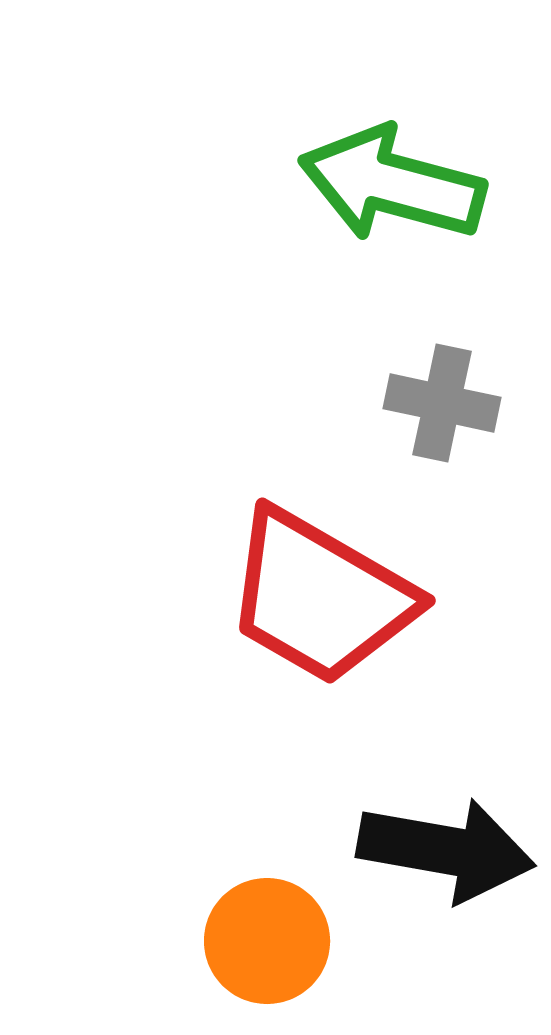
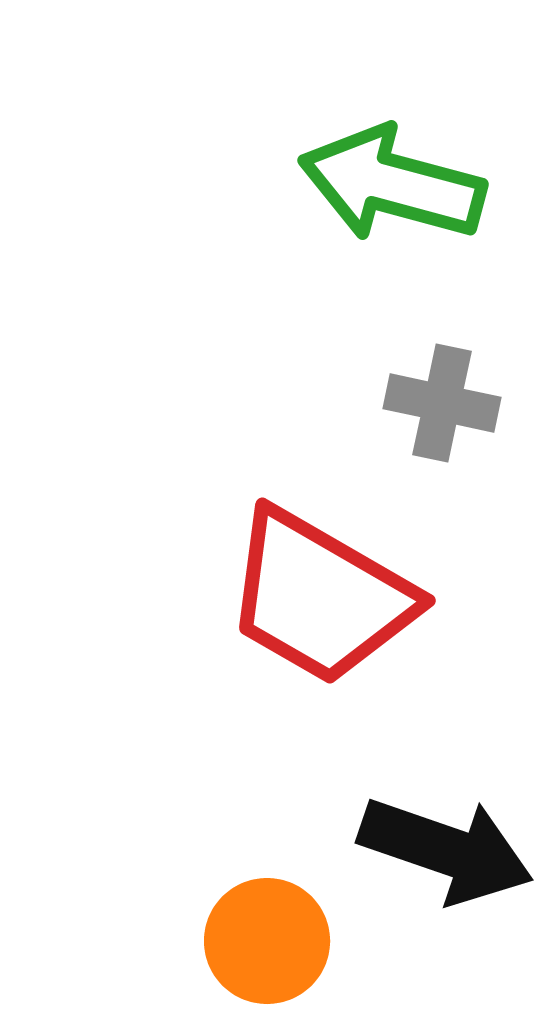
black arrow: rotated 9 degrees clockwise
